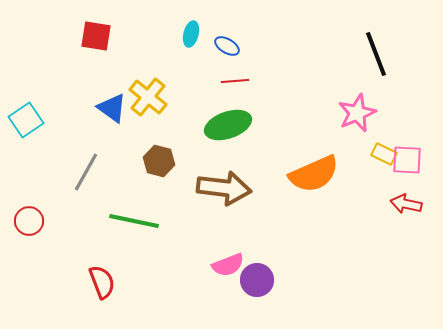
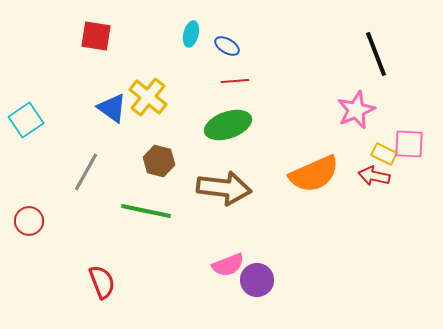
pink star: moved 1 px left, 3 px up
pink square: moved 2 px right, 16 px up
red arrow: moved 32 px left, 28 px up
green line: moved 12 px right, 10 px up
